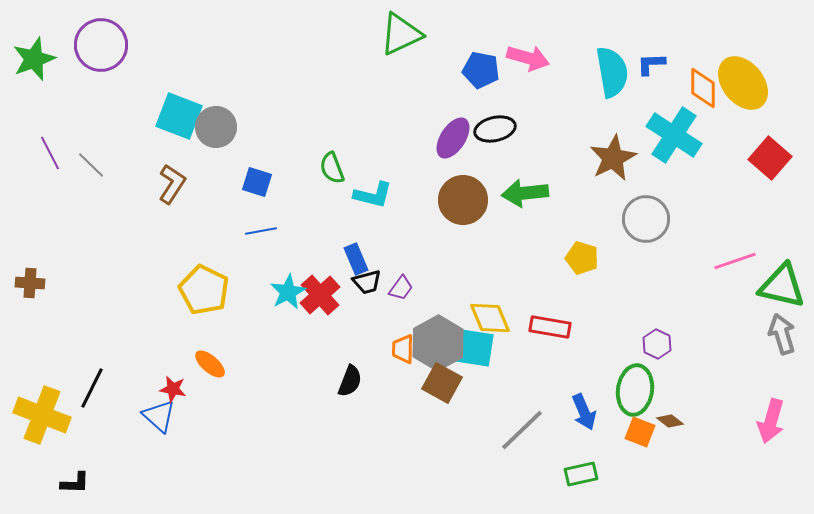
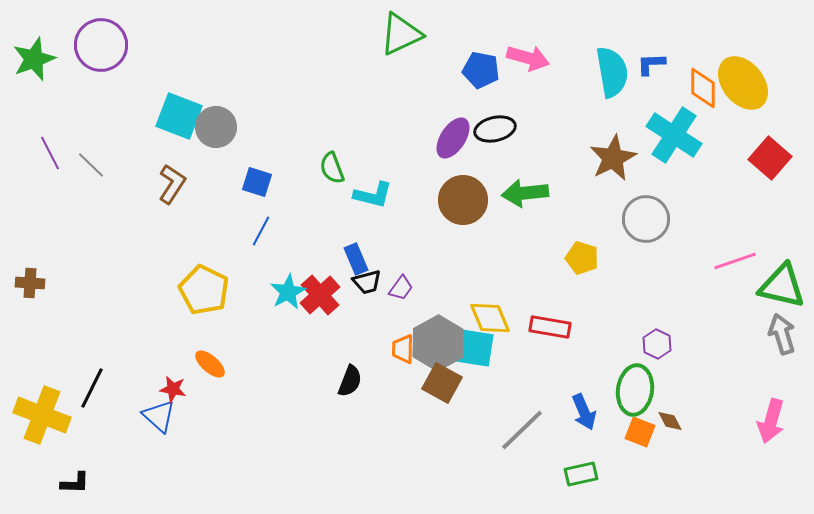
blue line at (261, 231): rotated 52 degrees counterclockwise
brown diamond at (670, 421): rotated 24 degrees clockwise
